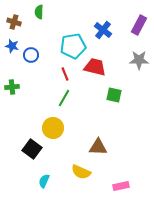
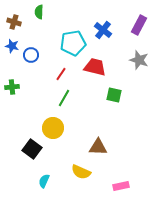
cyan pentagon: moved 3 px up
gray star: rotated 18 degrees clockwise
red line: moved 4 px left; rotated 56 degrees clockwise
